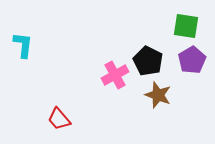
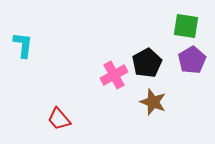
black pentagon: moved 1 px left, 2 px down; rotated 16 degrees clockwise
pink cross: moved 1 px left
brown star: moved 5 px left, 7 px down
